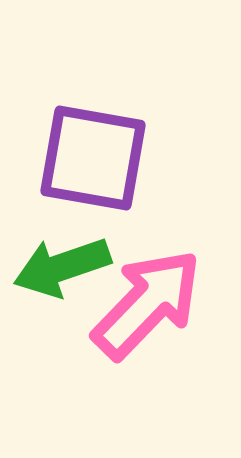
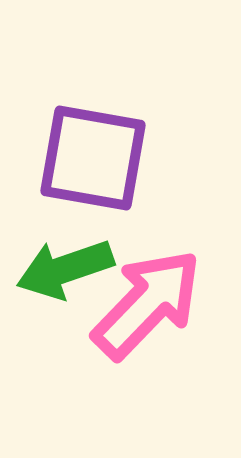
green arrow: moved 3 px right, 2 px down
